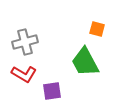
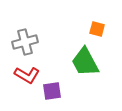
red L-shape: moved 3 px right, 1 px down
